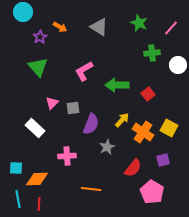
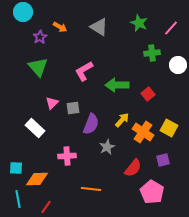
red line: moved 7 px right, 3 px down; rotated 32 degrees clockwise
